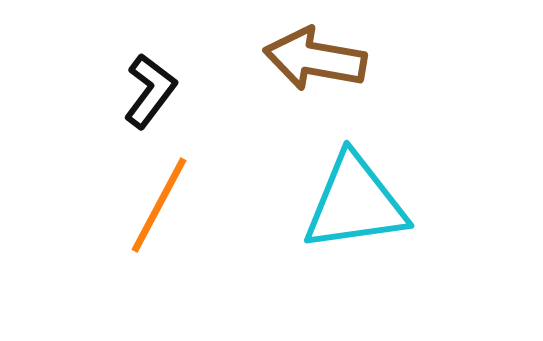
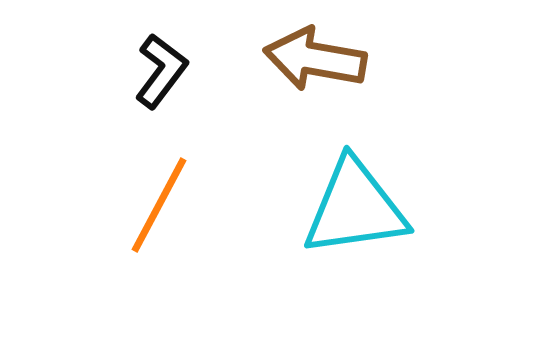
black L-shape: moved 11 px right, 20 px up
cyan triangle: moved 5 px down
